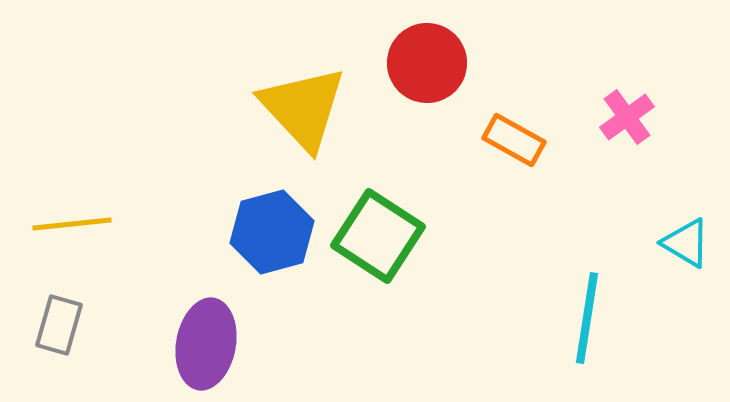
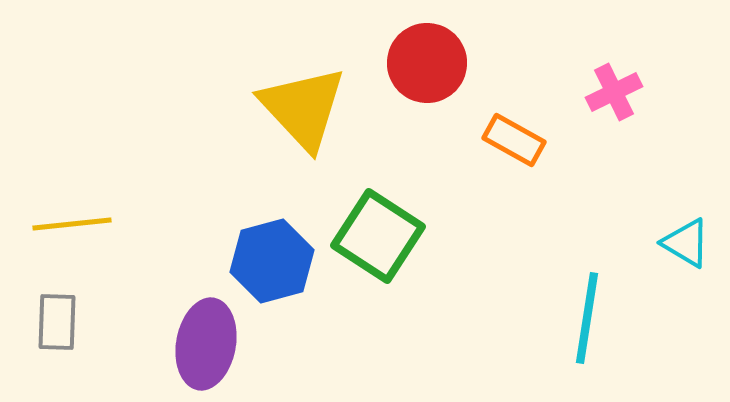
pink cross: moved 13 px left, 25 px up; rotated 10 degrees clockwise
blue hexagon: moved 29 px down
gray rectangle: moved 2 px left, 3 px up; rotated 14 degrees counterclockwise
